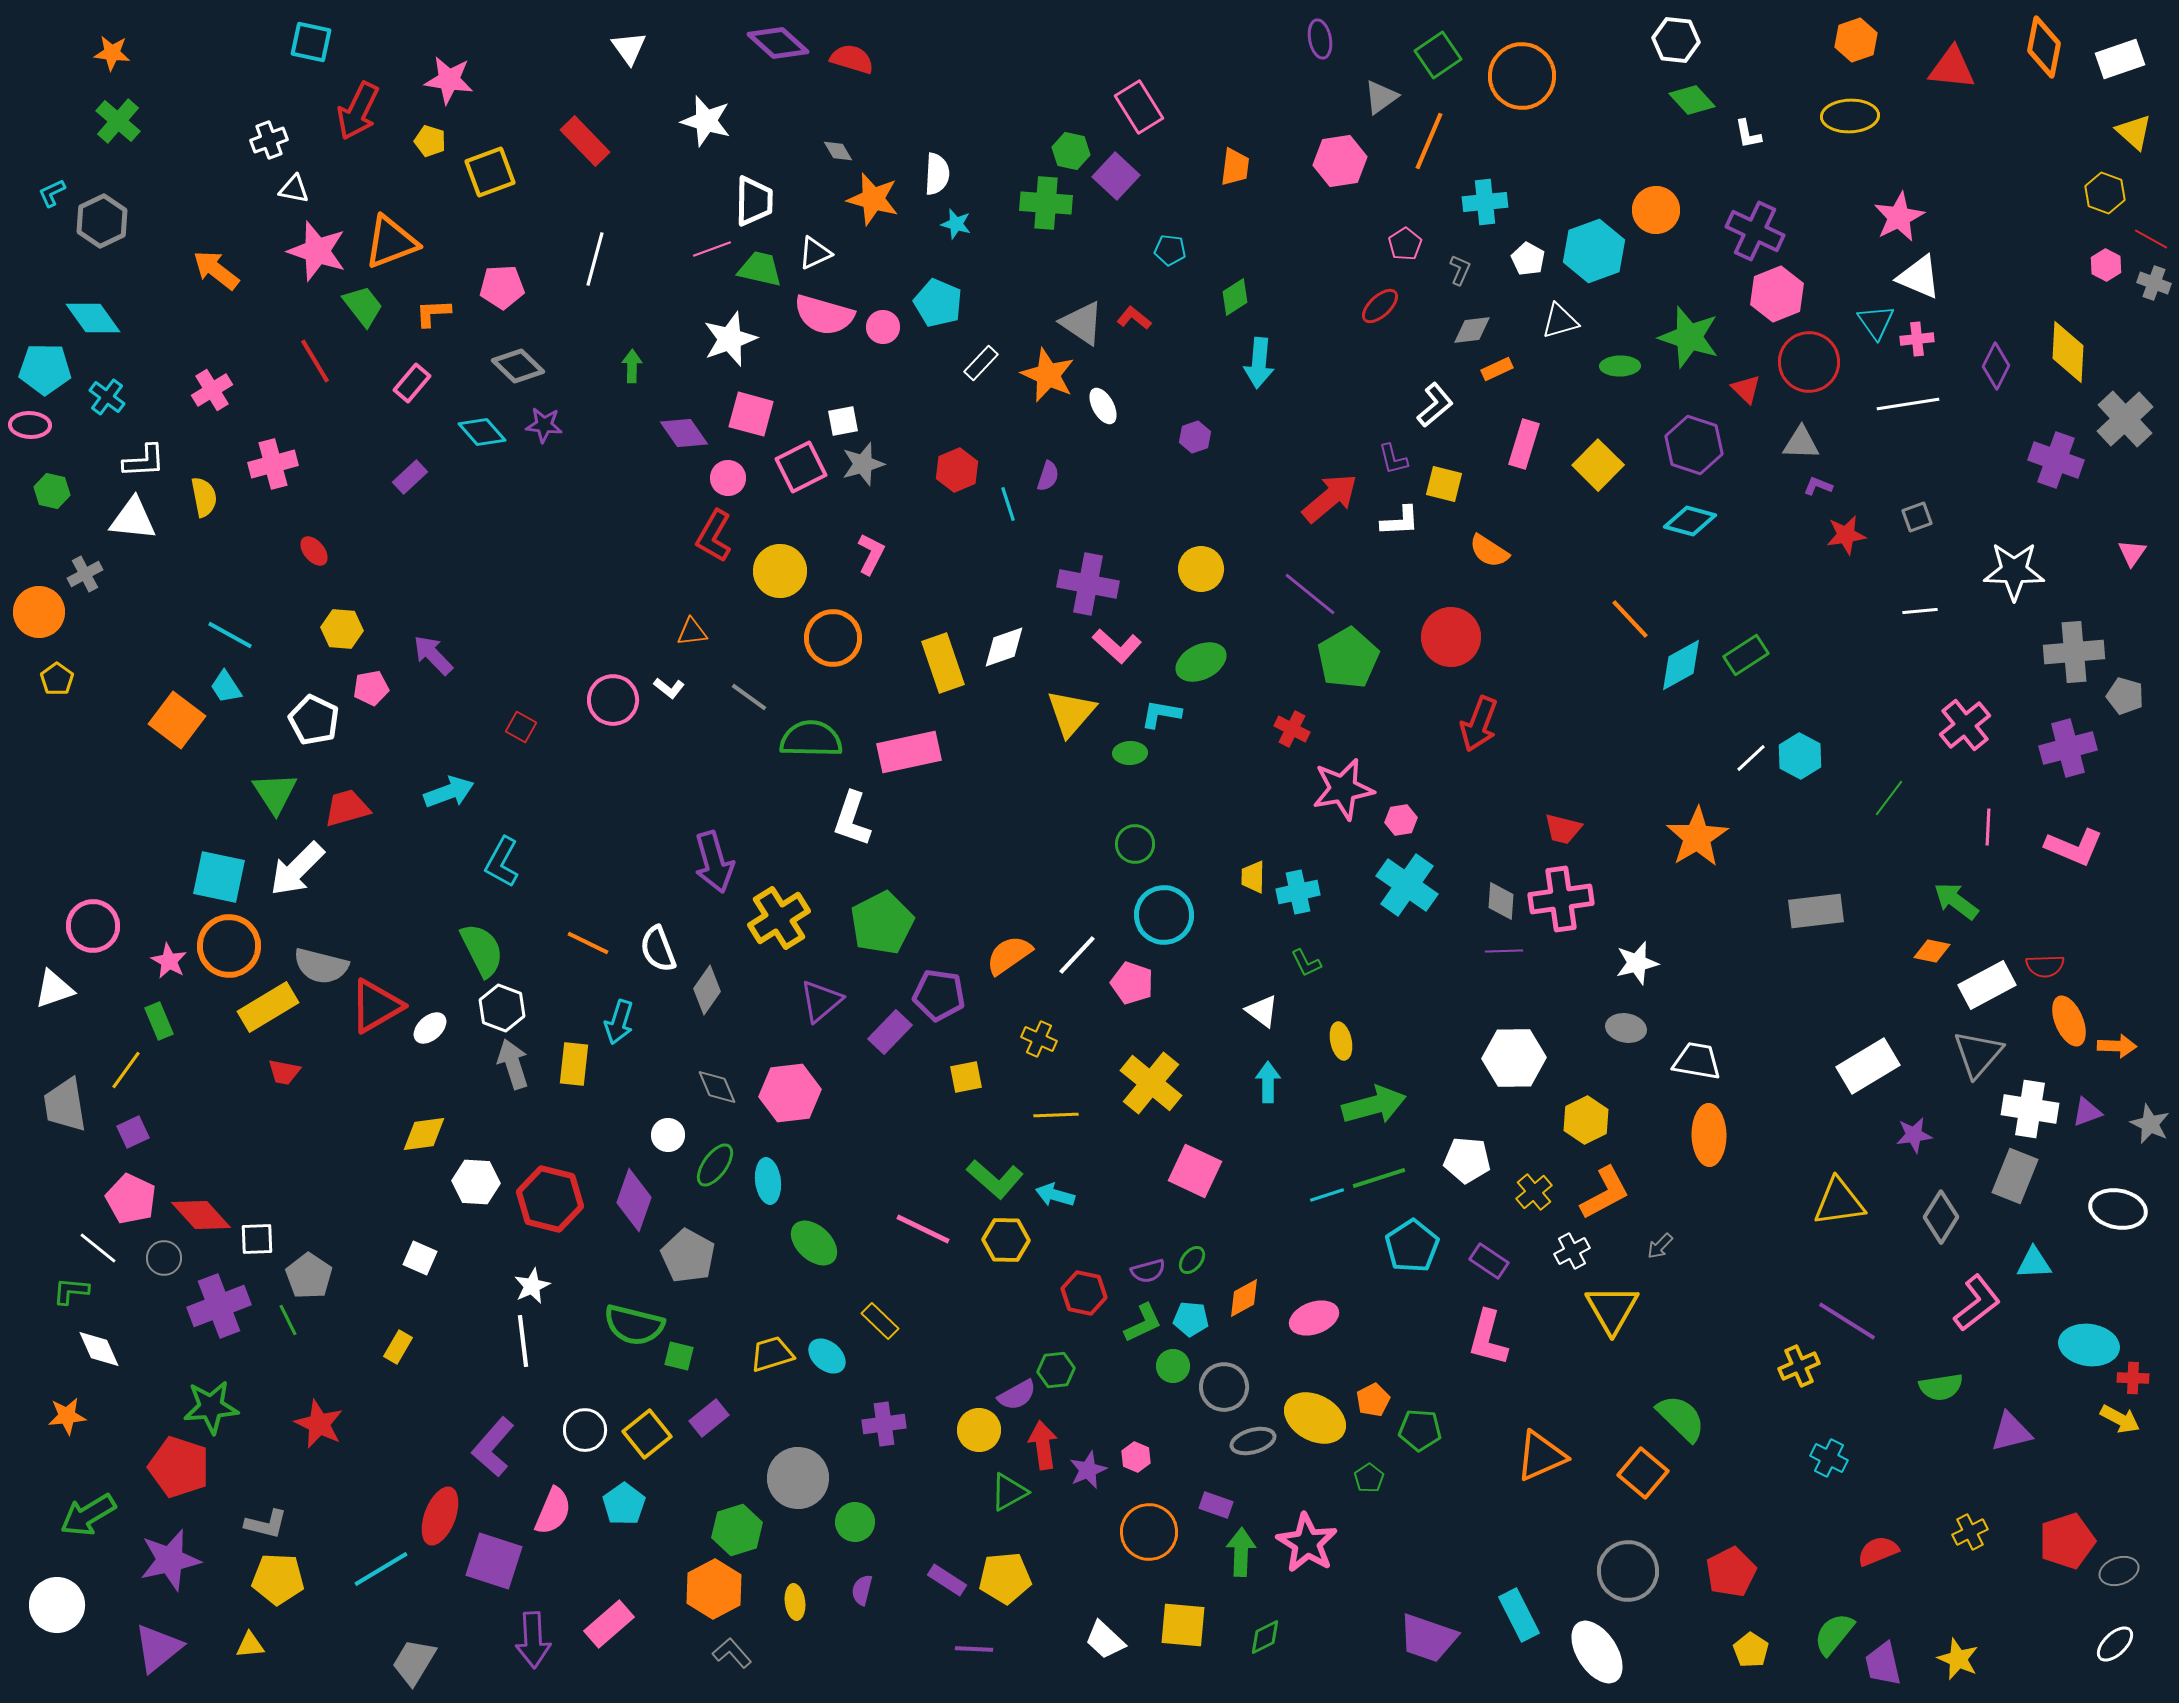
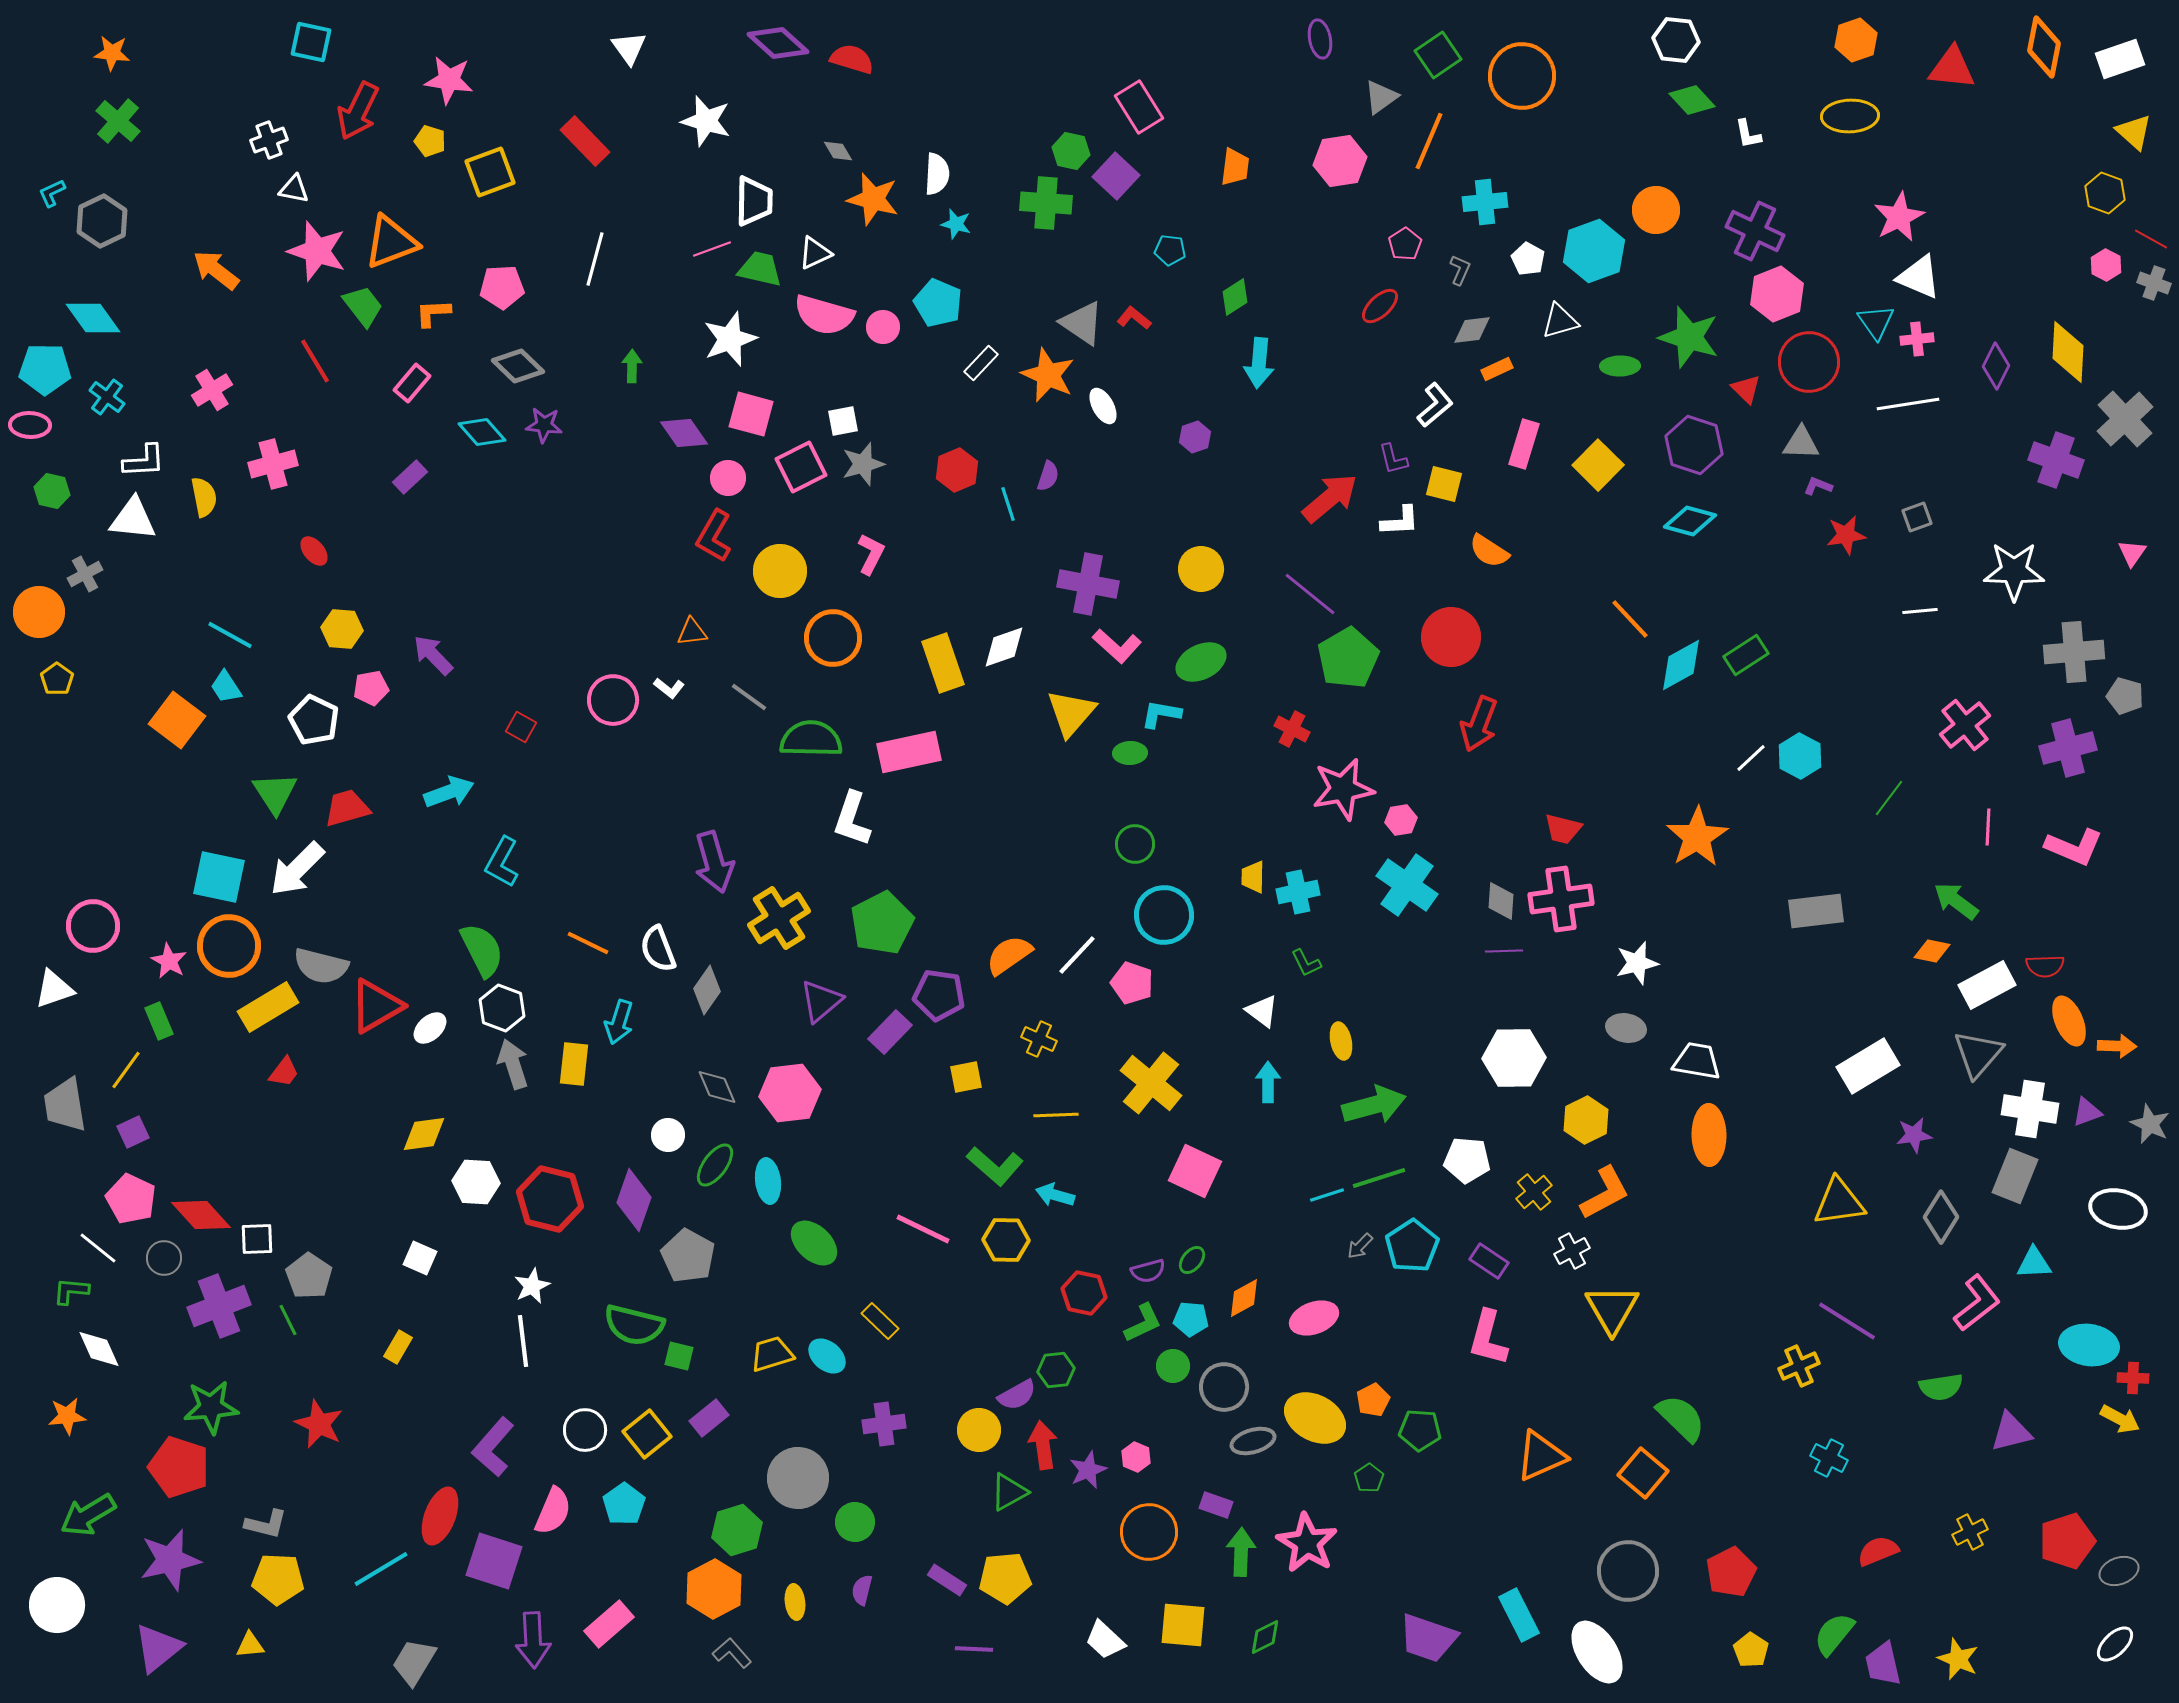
red trapezoid at (284, 1072): rotated 64 degrees counterclockwise
green L-shape at (995, 1179): moved 13 px up
gray arrow at (1660, 1246): moved 300 px left
